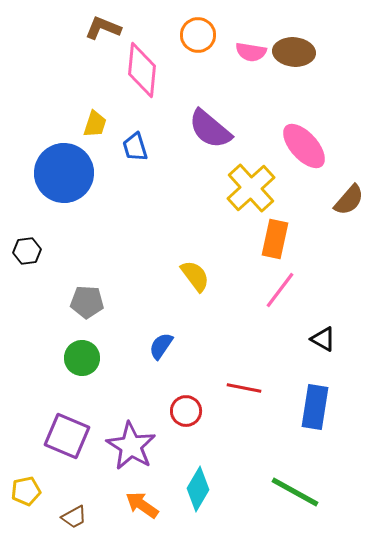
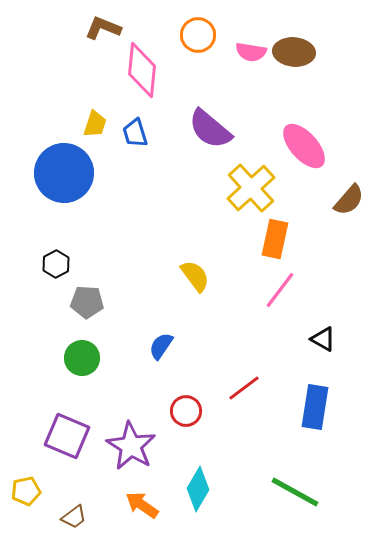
blue trapezoid: moved 14 px up
black hexagon: moved 29 px right, 13 px down; rotated 20 degrees counterclockwise
red line: rotated 48 degrees counterclockwise
brown trapezoid: rotated 8 degrees counterclockwise
